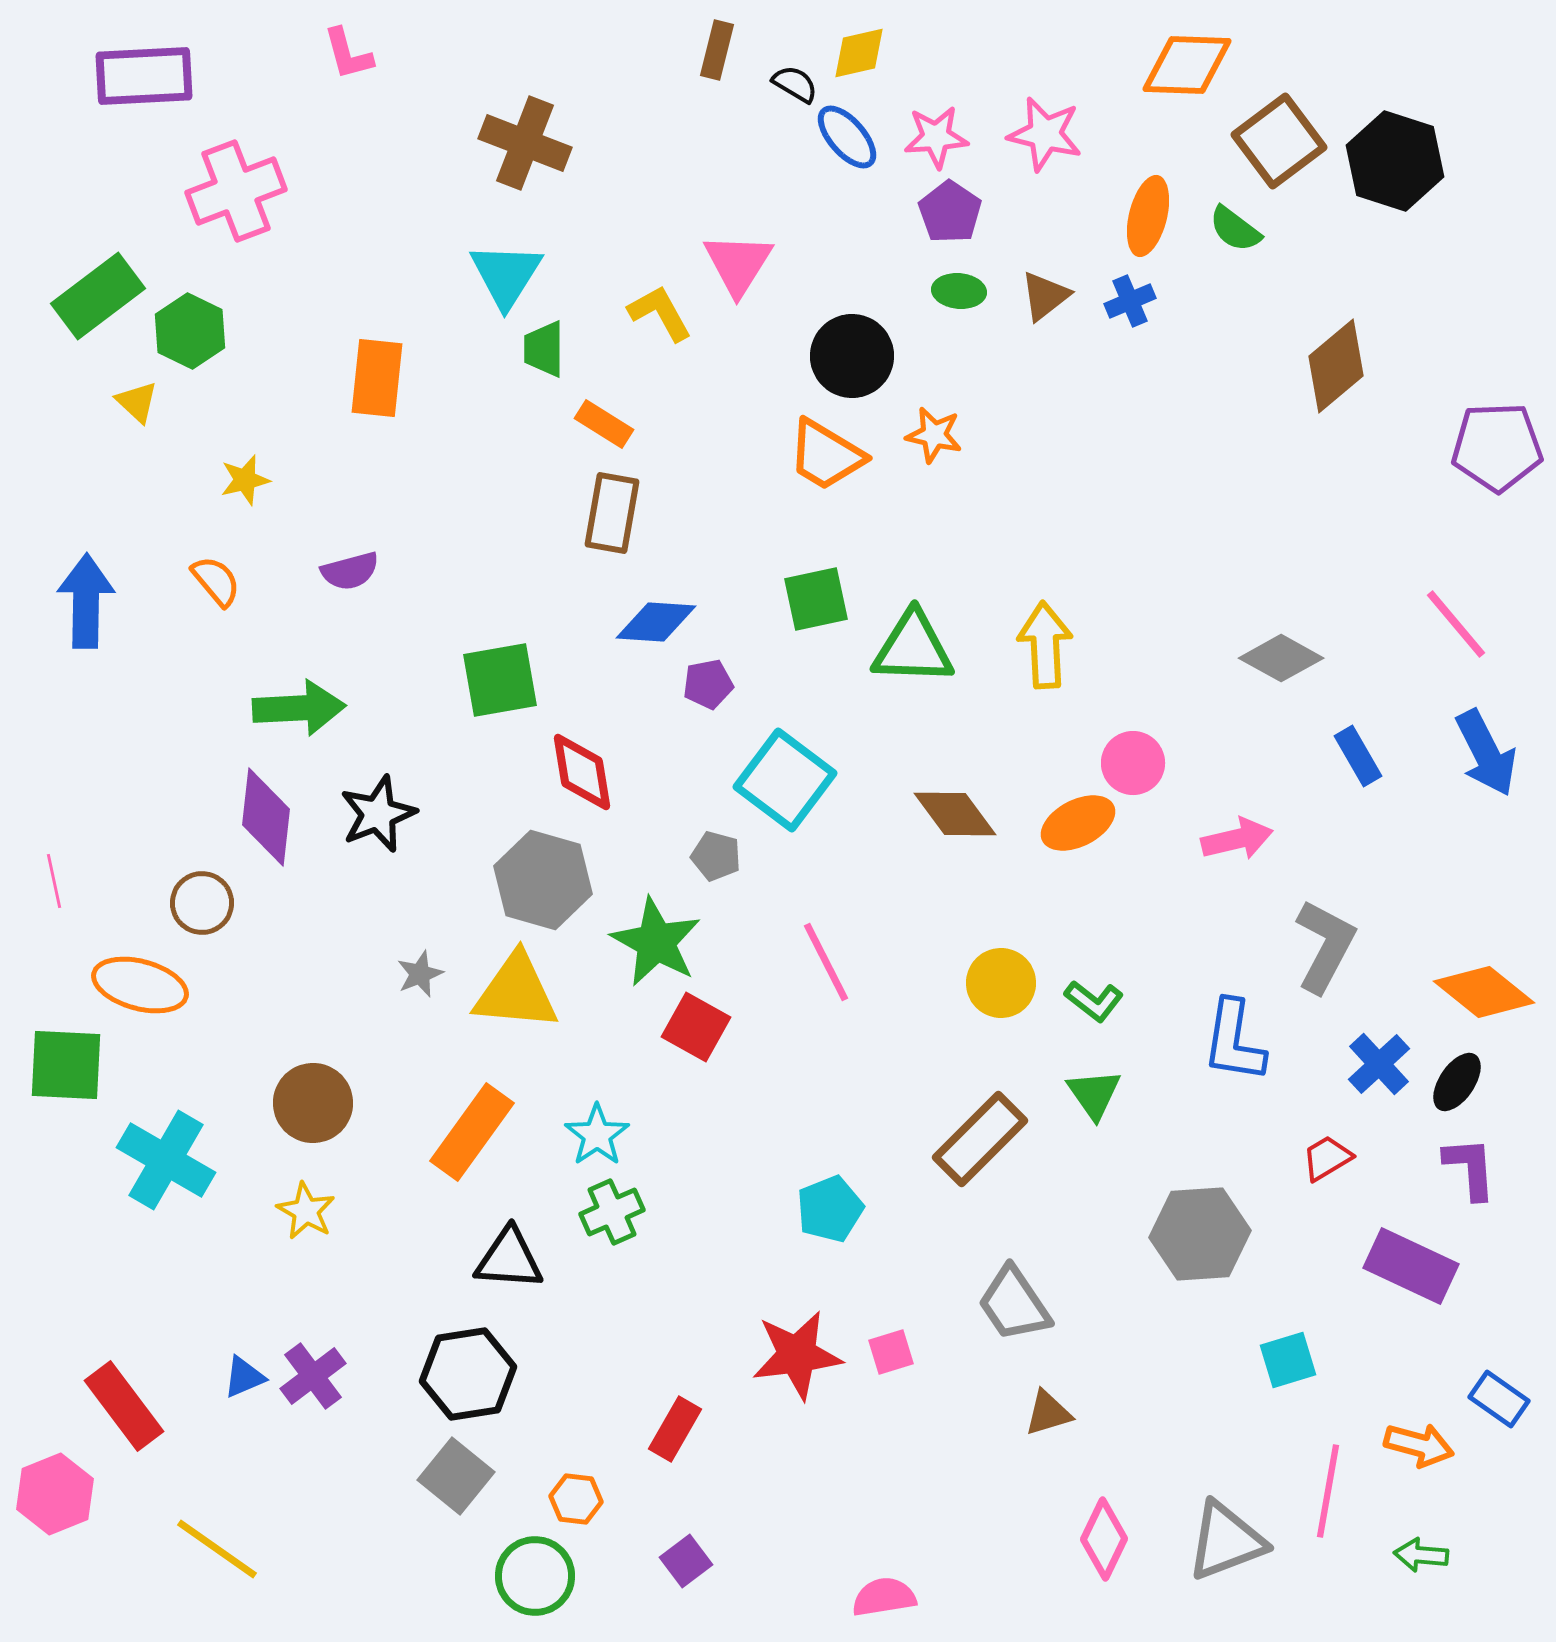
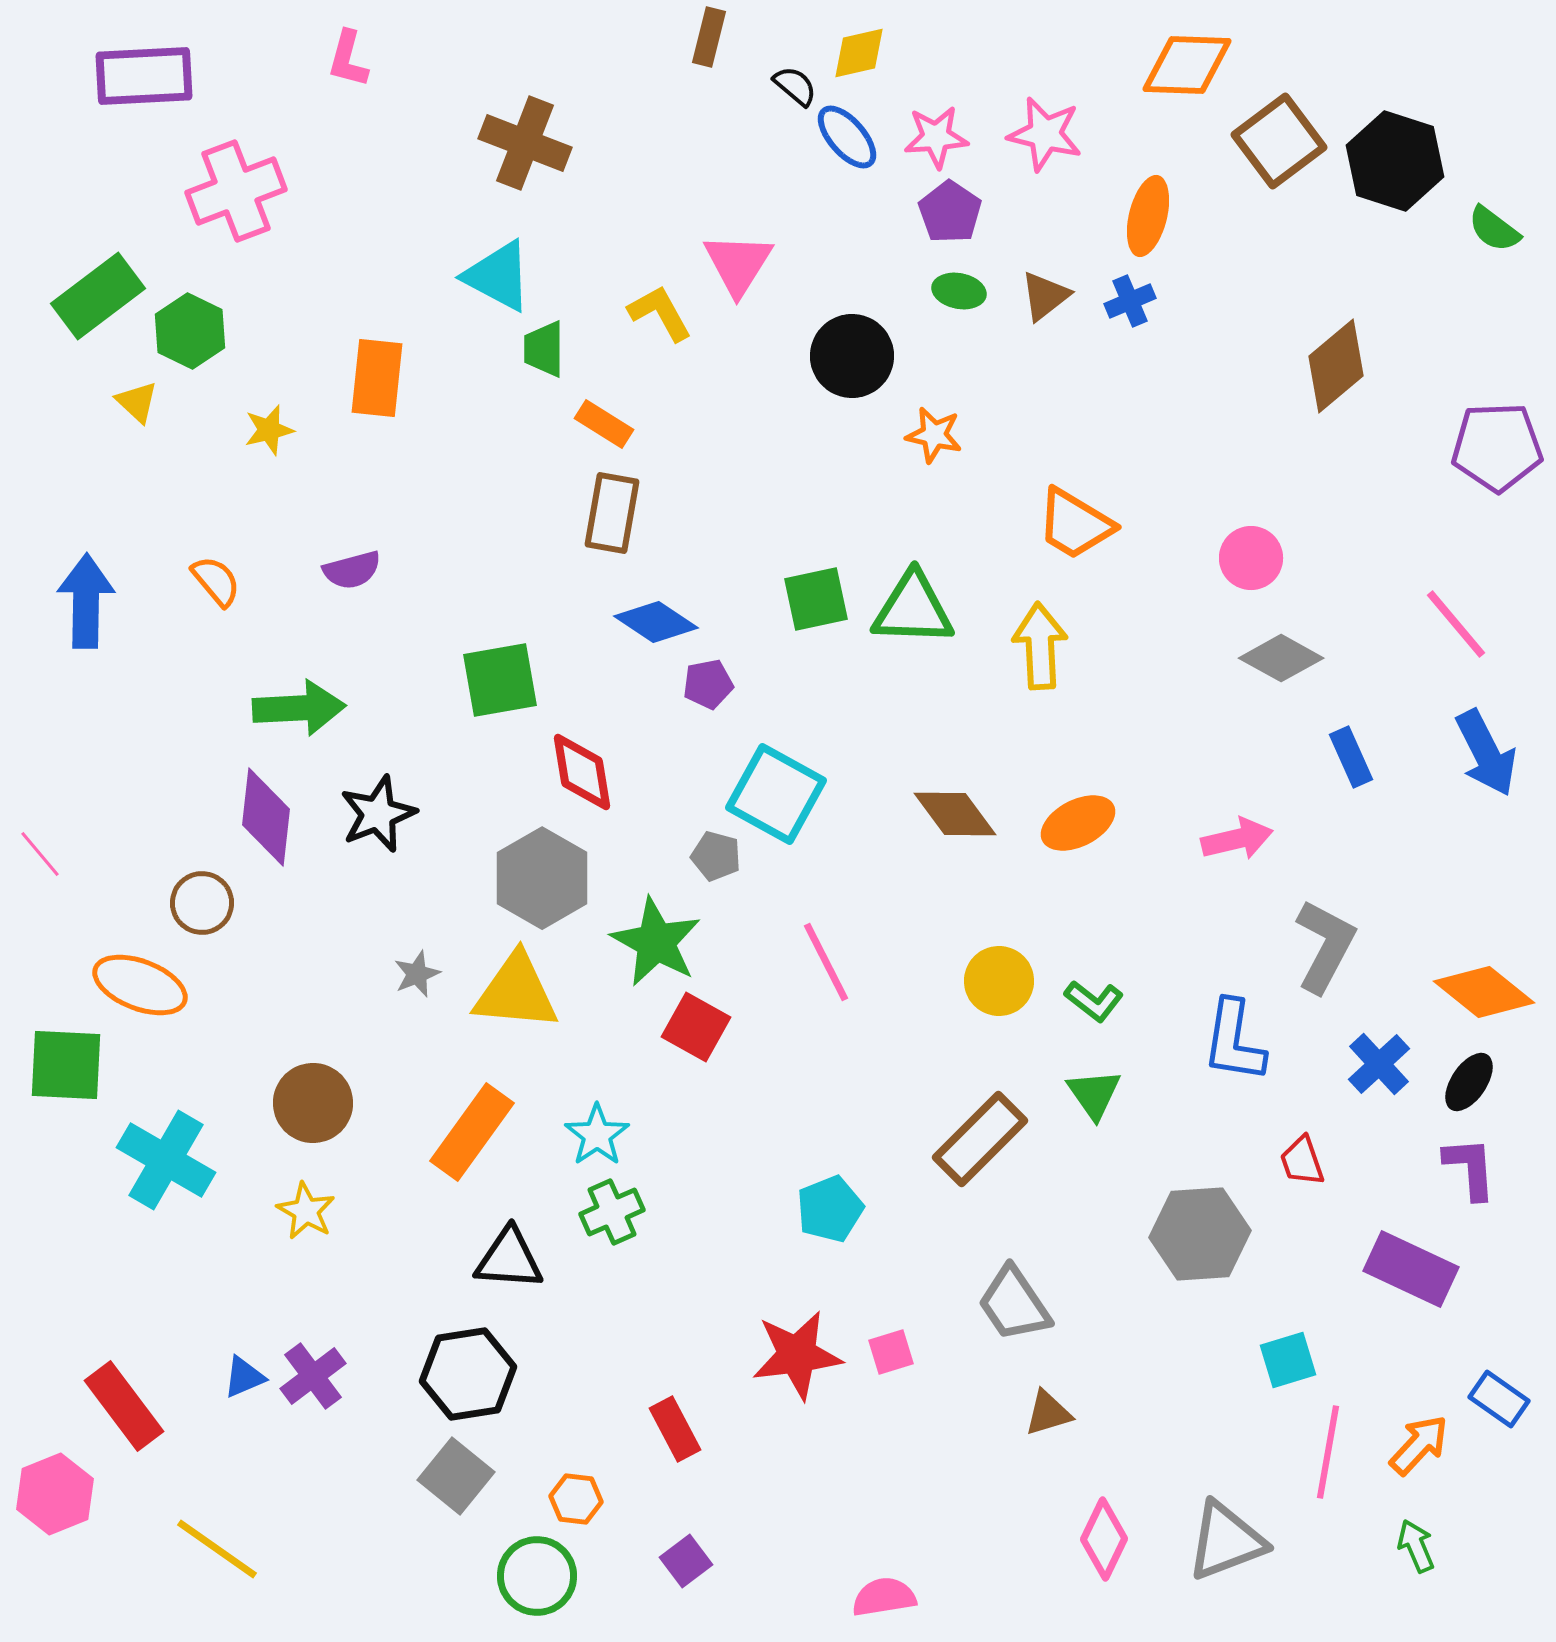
brown rectangle at (717, 50): moved 8 px left, 13 px up
pink L-shape at (348, 54): moved 5 px down; rotated 30 degrees clockwise
black semicircle at (795, 84): moved 2 px down; rotated 9 degrees clockwise
green semicircle at (1235, 229): moved 259 px right
cyan triangle at (506, 275): moved 8 px left, 1 px down; rotated 34 degrees counterclockwise
green ellipse at (959, 291): rotated 6 degrees clockwise
orange trapezoid at (826, 455): moved 249 px right, 69 px down
yellow star at (245, 480): moved 24 px right, 50 px up
purple semicircle at (350, 571): moved 2 px right, 1 px up
blue diamond at (656, 622): rotated 30 degrees clockwise
yellow arrow at (1045, 645): moved 5 px left, 1 px down
green triangle at (913, 648): moved 39 px up
blue rectangle at (1358, 756): moved 7 px left, 1 px down; rotated 6 degrees clockwise
pink circle at (1133, 763): moved 118 px right, 205 px up
cyan square at (785, 780): moved 9 px left, 14 px down; rotated 8 degrees counterclockwise
gray hexagon at (543, 880): moved 1 px left, 2 px up; rotated 14 degrees clockwise
pink line at (54, 881): moved 14 px left, 27 px up; rotated 28 degrees counterclockwise
gray star at (420, 974): moved 3 px left
yellow circle at (1001, 983): moved 2 px left, 2 px up
orange ellipse at (140, 985): rotated 6 degrees clockwise
black ellipse at (1457, 1082): moved 12 px right
red trapezoid at (1327, 1158): moved 25 px left, 3 px down; rotated 78 degrees counterclockwise
purple rectangle at (1411, 1266): moved 3 px down
red rectangle at (675, 1429): rotated 58 degrees counterclockwise
orange arrow at (1419, 1445): rotated 62 degrees counterclockwise
pink line at (1328, 1491): moved 39 px up
green arrow at (1421, 1555): moved 5 px left, 9 px up; rotated 62 degrees clockwise
green circle at (535, 1576): moved 2 px right
